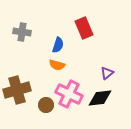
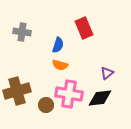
orange semicircle: moved 3 px right
brown cross: moved 1 px down
pink cross: rotated 16 degrees counterclockwise
